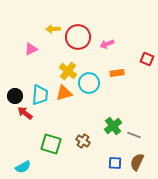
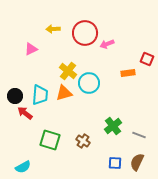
red circle: moved 7 px right, 4 px up
orange rectangle: moved 11 px right
gray line: moved 5 px right
green square: moved 1 px left, 4 px up
